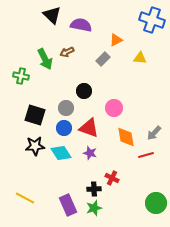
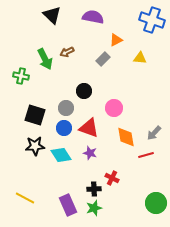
purple semicircle: moved 12 px right, 8 px up
cyan diamond: moved 2 px down
